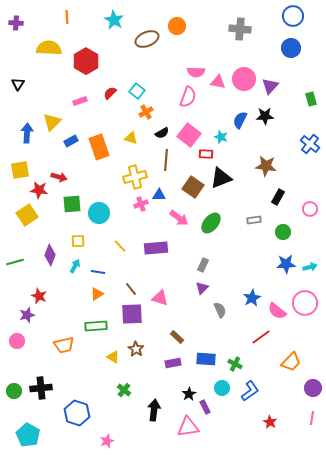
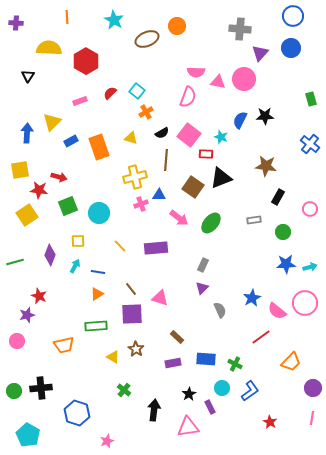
black triangle at (18, 84): moved 10 px right, 8 px up
purple triangle at (270, 86): moved 10 px left, 33 px up
green square at (72, 204): moved 4 px left, 2 px down; rotated 18 degrees counterclockwise
purple rectangle at (205, 407): moved 5 px right
